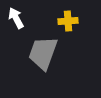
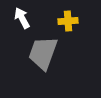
white arrow: moved 6 px right
